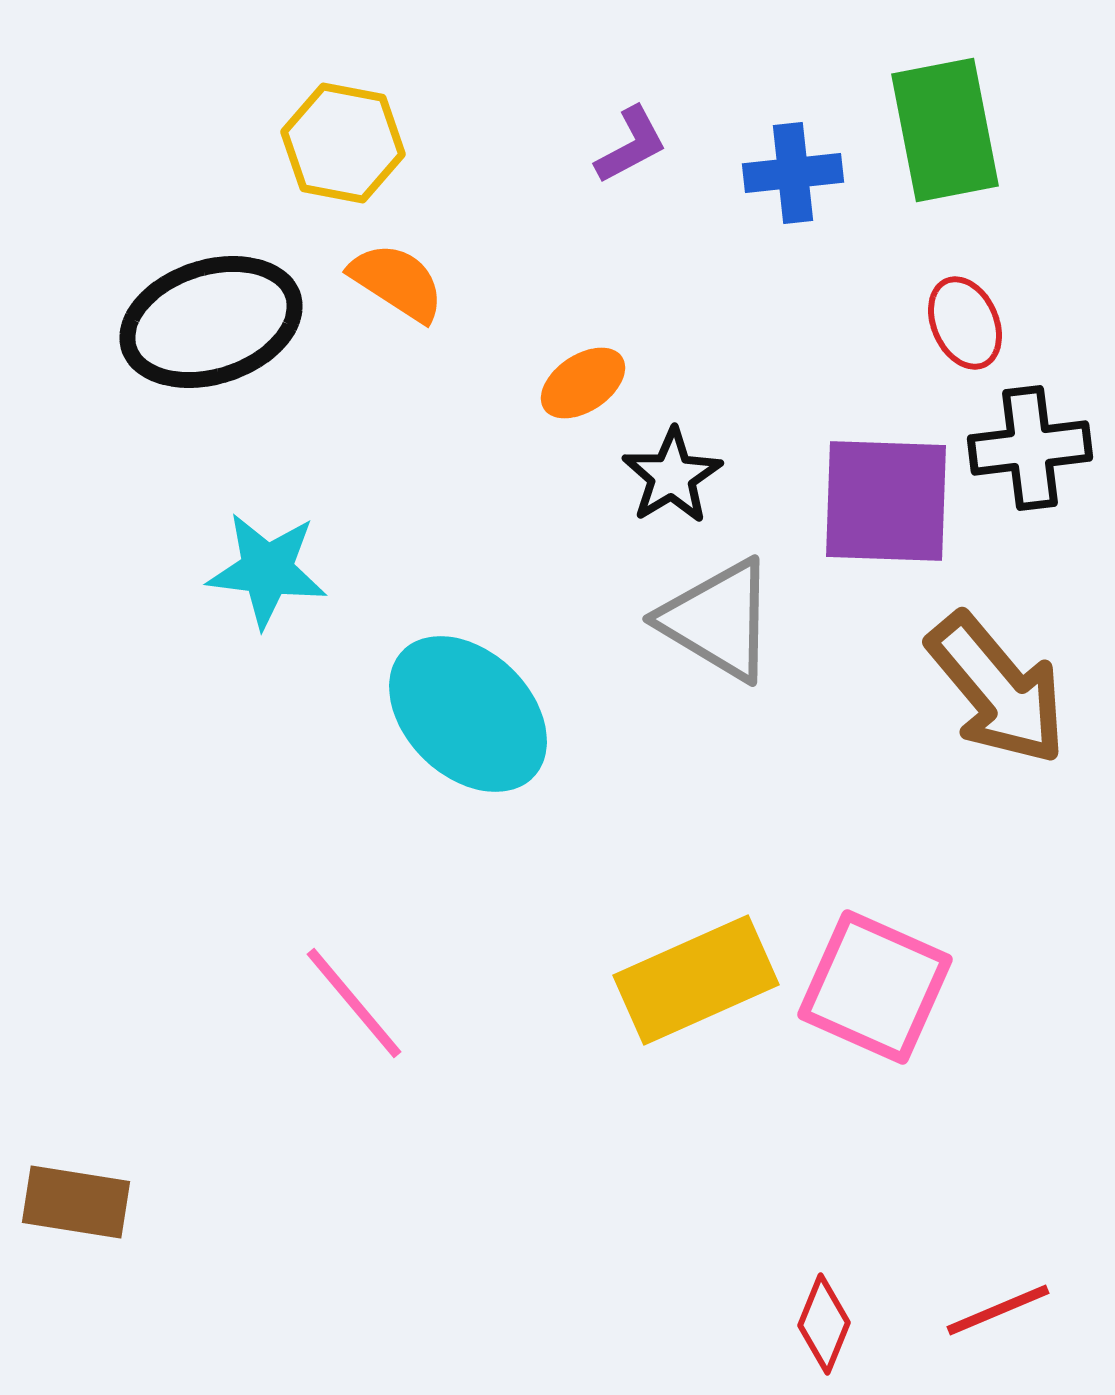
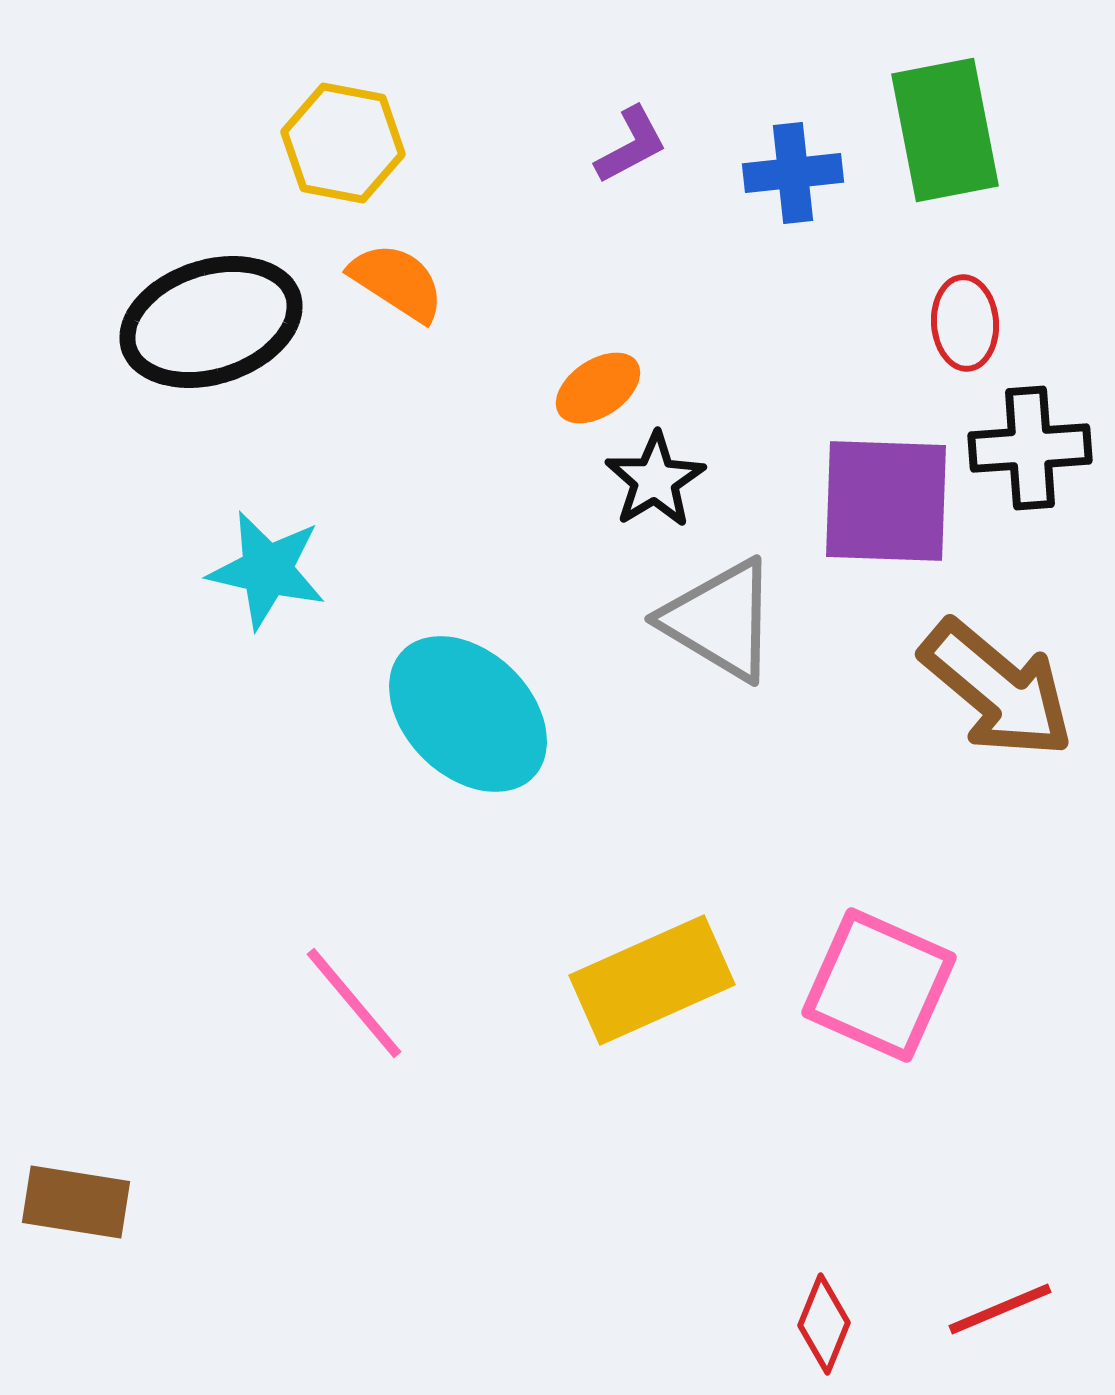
red ellipse: rotated 20 degrees clockwise
orange ellipse: moved 15 px right, 5 px down
black cross: rotated 3 degrees clockwise
black star: moved 17 px left, 4 px down
cyan star: rotated 6 degrees clockwise
gray triangle: moved 2 px right
brown arrow: rotated 10 degrees counterclockwise
yellow rectangle: moved 44 px left
pink square: moved 4 px right, 2 px up
red line: moved 2 px right, 1 px up
